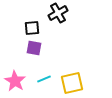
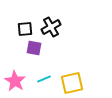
black cross: moved 7 px left, 14 px down
black square: moved 7 px left, 1 px down
